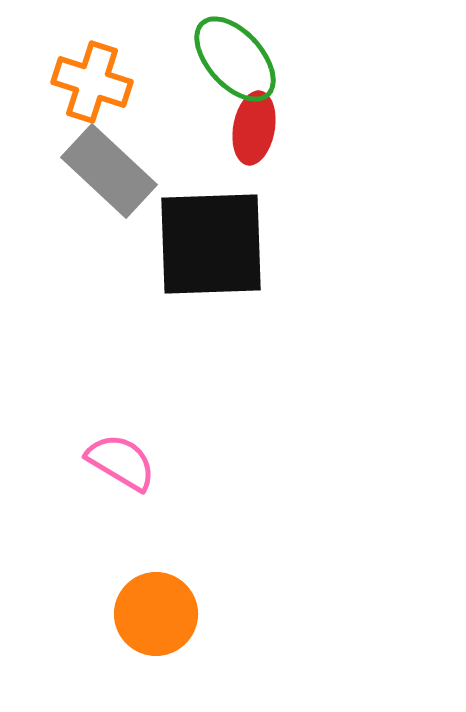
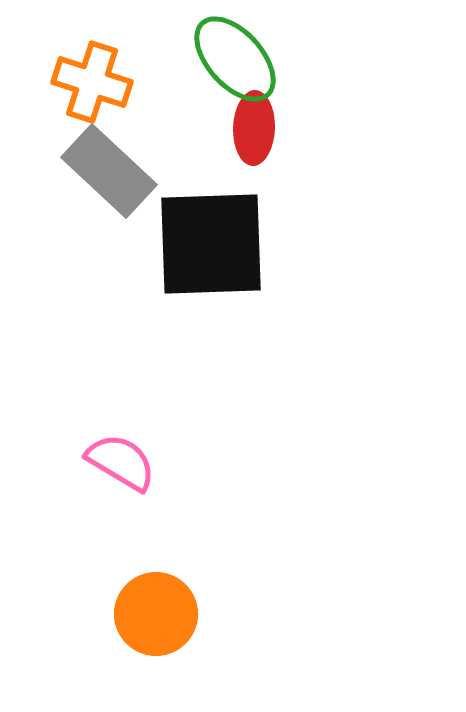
red ellipse: rotated 8 degrees counterclockwise
